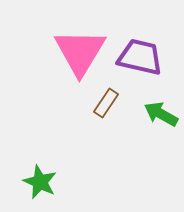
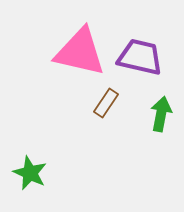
pink triangle: rotated 48 degrees counterclockwise
green arrow: rotated 72 degrees clockwise
green star: moved 10 px left, 9 px up
